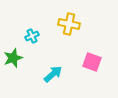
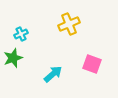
yellow cross: rotated 35 degrees counterclockwise
cyan cross: moved 11 px left, 2 px up
pink square: moved 2 px down
